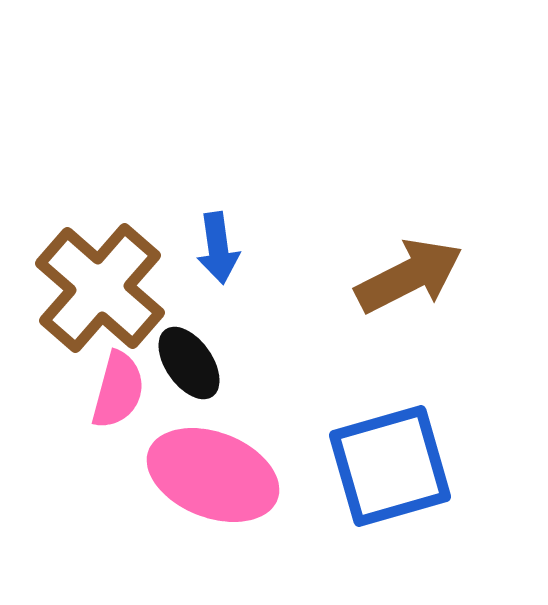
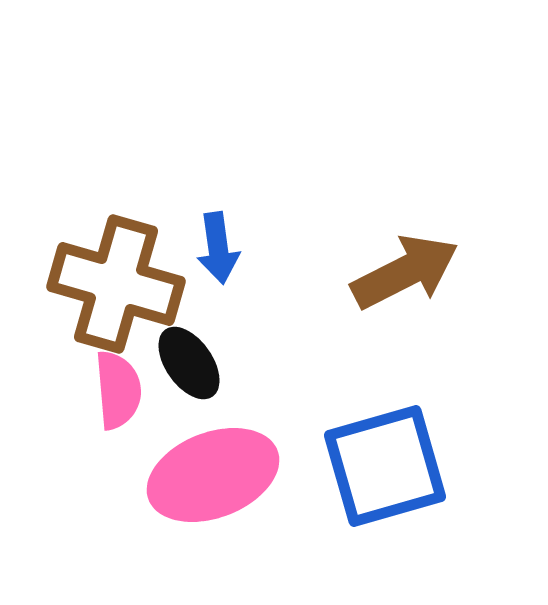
brown arrow: moved 4 px left, 4 px up
brown cross: moved 16 px right, 4 px up; rotated 25 degrees counterclockwise
pink semicircle: rotated 20 degrees counterclockwise
blue square: moved 5 px left
pink ellipse: rotated 42 degrees counterclockwise
